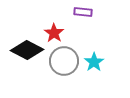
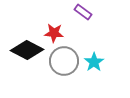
purple rectangle: rotated 30 degrees clockwise
red star: rotated 30 degrees counterclockwise
